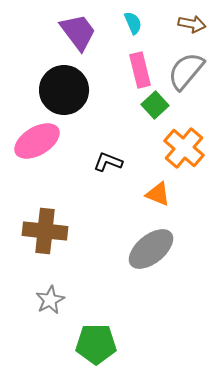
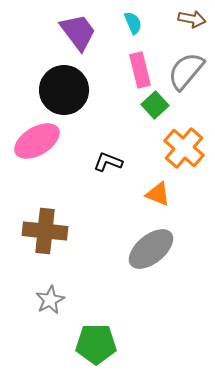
brown arrow: moved 5 px up
